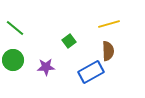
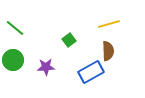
green square: moved 1 px up
